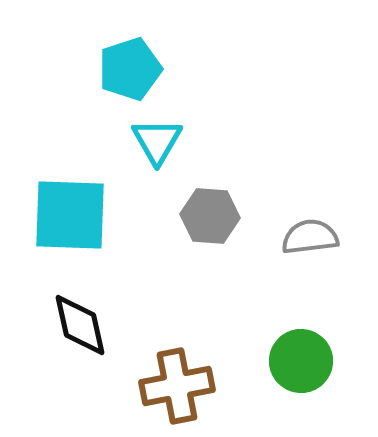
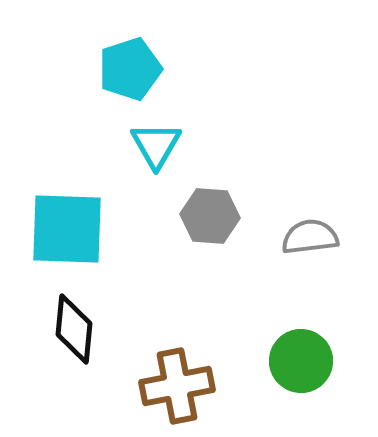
cyan triangle: moved 1 px left, 4 px down
cyan square: moved 3 px left, 14 px down
black diamond: moved 6 px left, 4 px down; rotated 18 degrees clockwise
